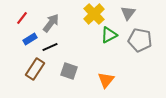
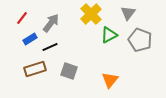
yellow cross: moved 3 px left
gray pentagon: rotated 10 degrees clockwise
brown rectangle: rotated 40 degrees clockwise
orange triangle: moved 4 px right
